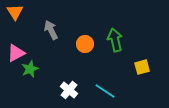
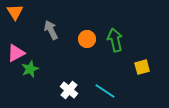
orange circle: moved 2 px right, 5 px up
